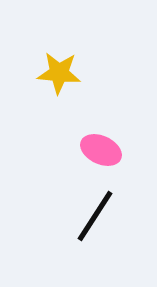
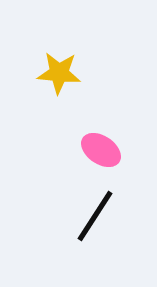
pink ellipse: rotated 9 degrees clockwise
